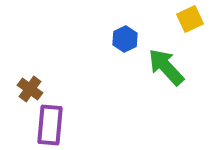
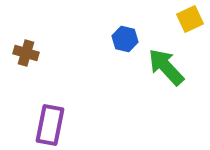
blue hexagon: rotated 20 degrees counterclockwise
brown cross: moved 4 px left, 36 px up; rotated 20 degrees counterclockwise
purple rectangle: rotated 6 degrees clockwise
